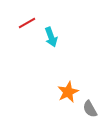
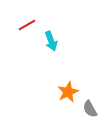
red line: moved 2 px down
cyan arrow: moved 4 px down
